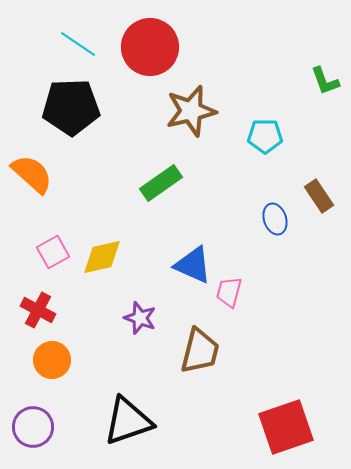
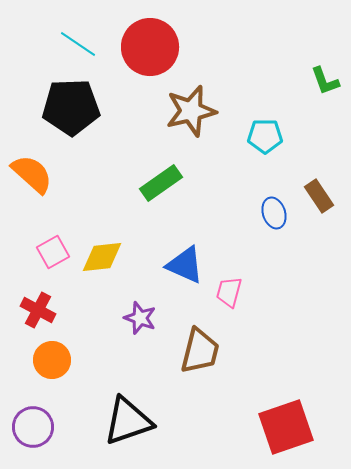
blue ellipse: moved 1 px left, 6 px up
yellow diamond: rotated 6 degrees clockwise
blue triangle: moved 8 px left
